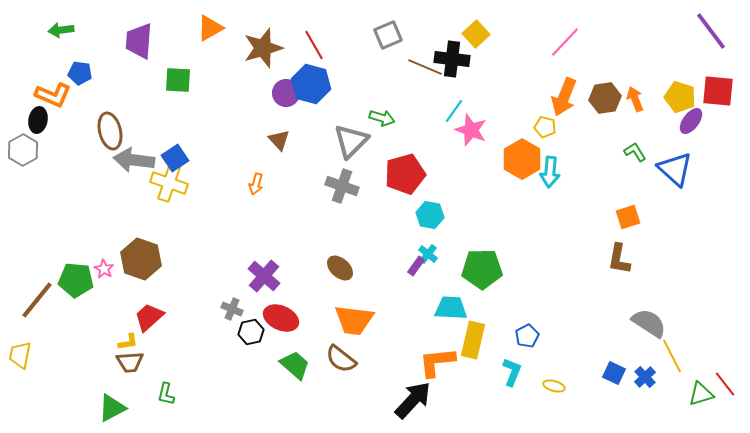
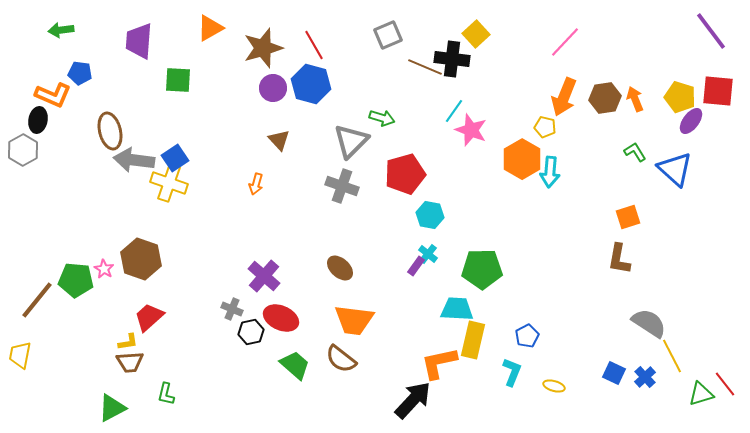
purple circle at (286, 93): moved 13 px left, 5 px up
cyan trapezoid at (451, 308): moved 6 px right, 1 px down
orange L-shape at (437, 362): moved 2 px right, 1 px down; rotated 6 degrees counterclockwise
